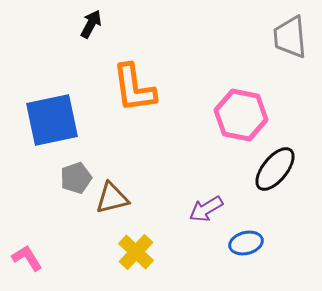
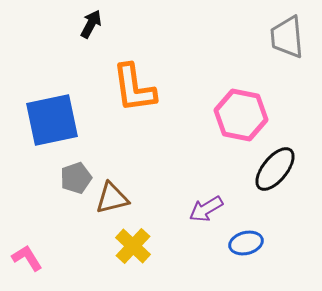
gray trapezoid: moved 3 px left
yellow cross: moved 3 px left, 6 px up
